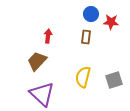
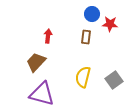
blue circle: moved 1 px right
red star: moved 1 px left, 2 px down
brown trapezoid: moved 1 px left, 1 px down
gray square: rotated 18 degrees counterclockwise
purple triangle: rotated 28 degrees counterclockwise
